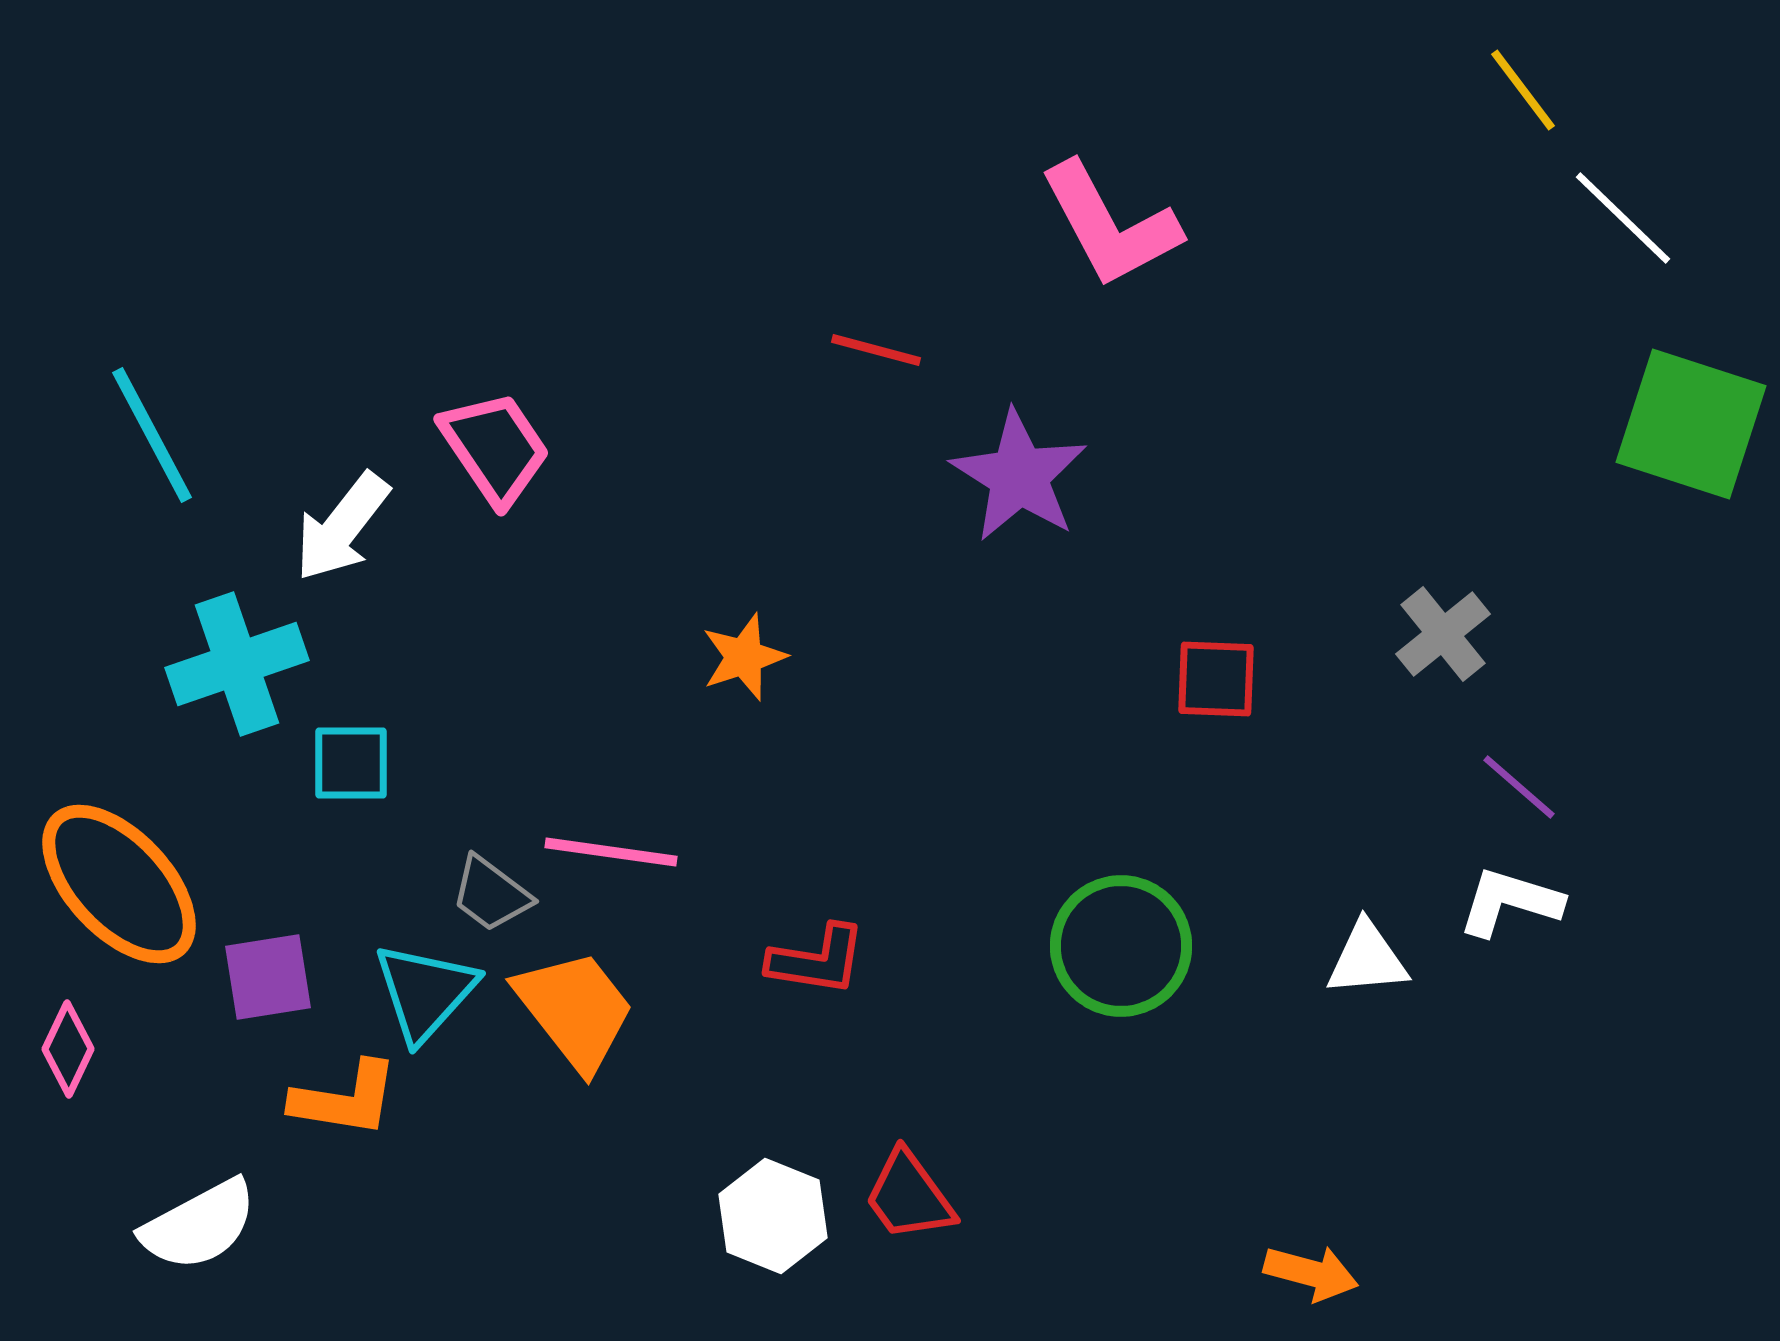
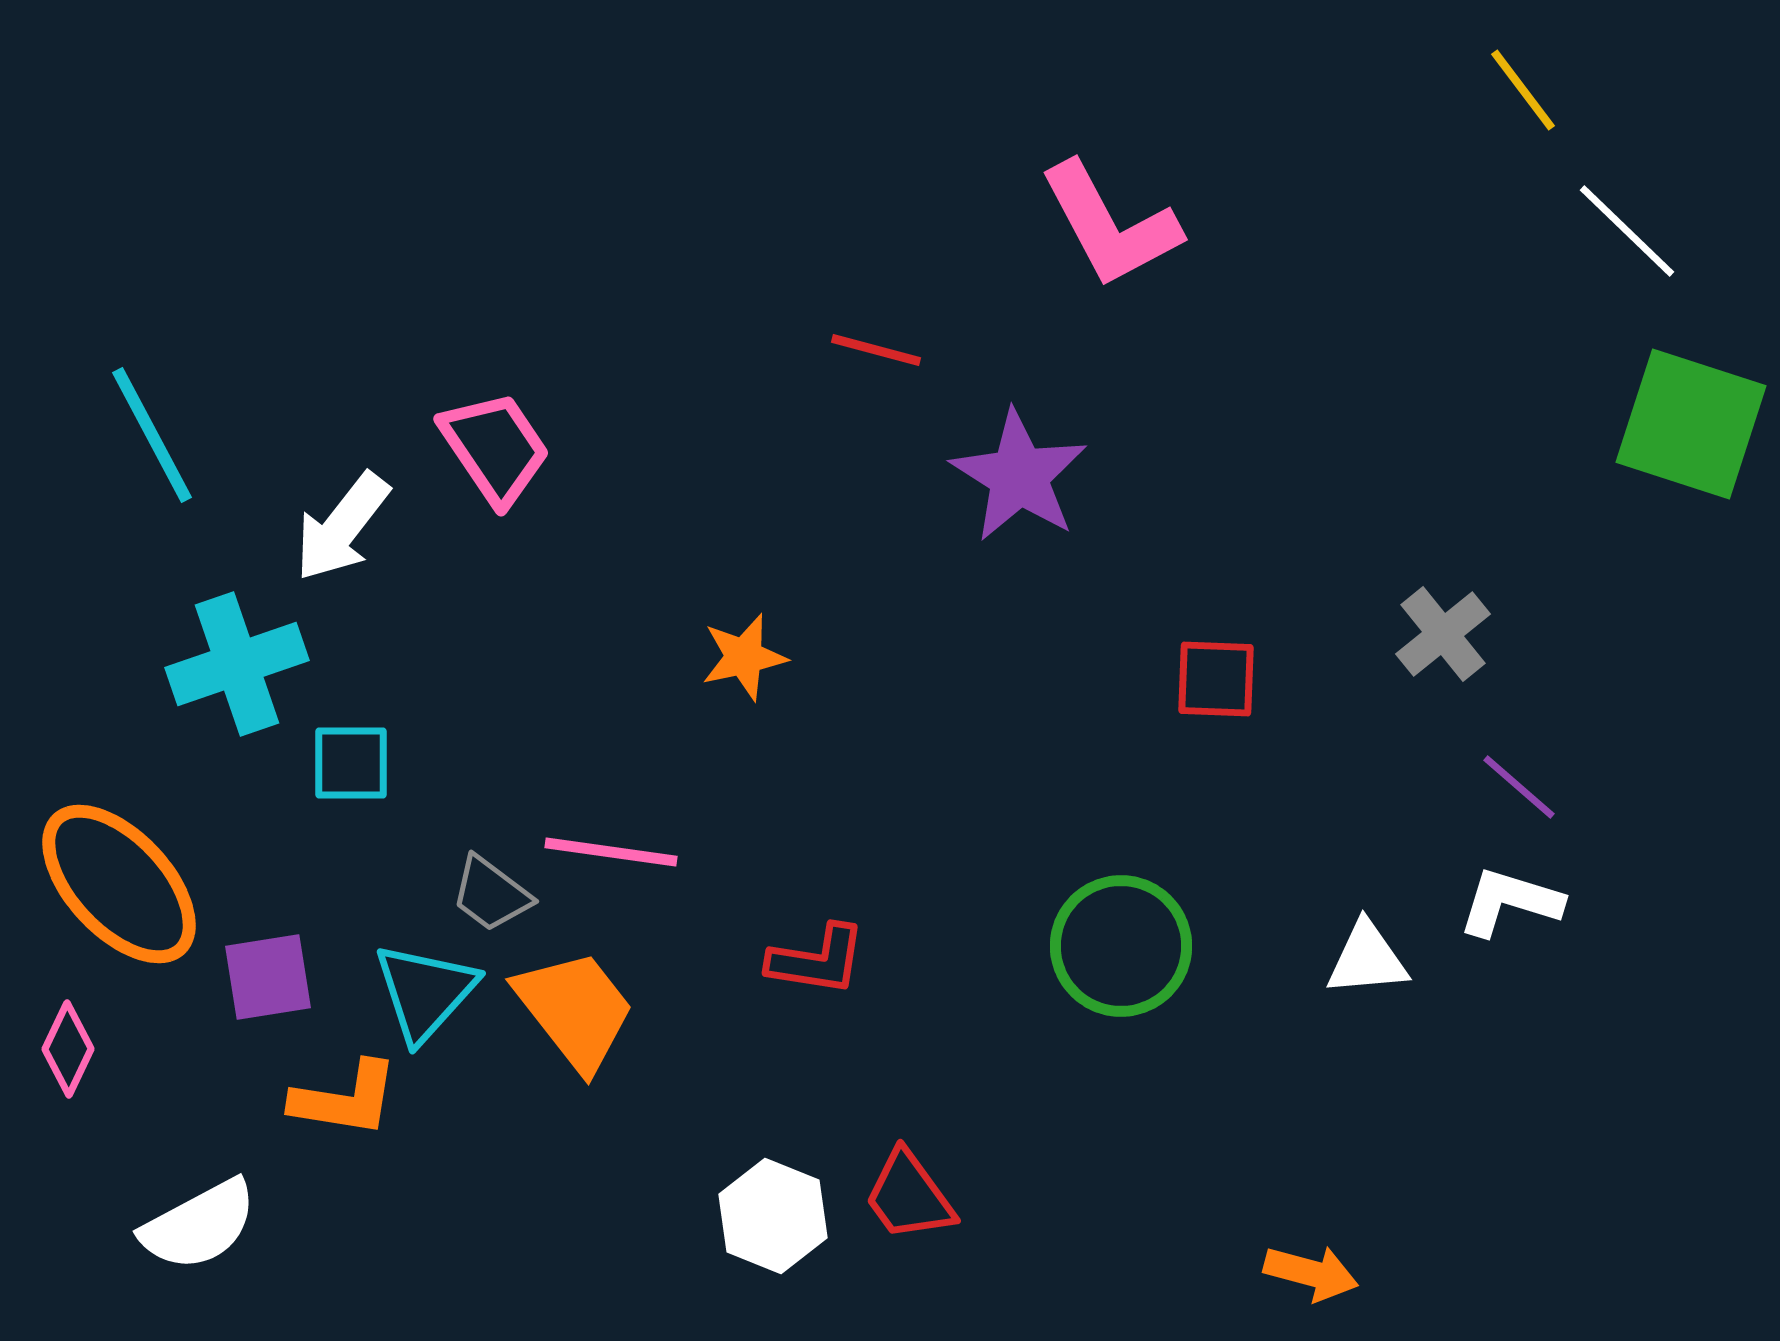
white line: moved 4 px right, 13 px down
orange star: rotated 6 degrees clockwise
